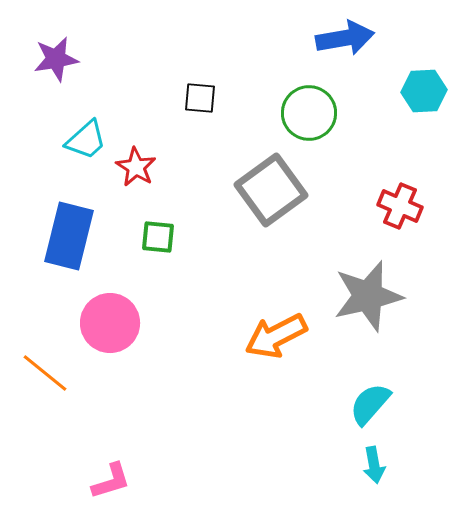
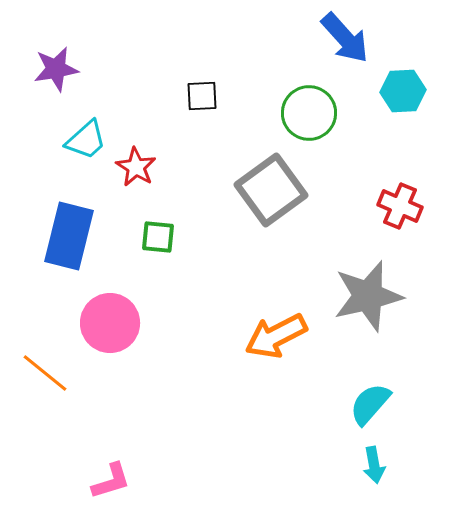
blue arrow: rotated 58 degrees clockwise
purple star: moved 10 px down
cyan hexagon: moved 21 px left
black square: moved 2 px right, 2 px up; rotated 8 degrees counterclockwise
